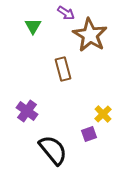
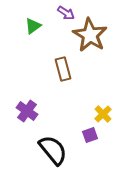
green triangle: rotated 24 degrees clockwise
purple square: moved 1 px right, 1 px down
